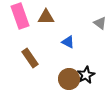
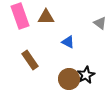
brown rectangle: moved 2 px down
